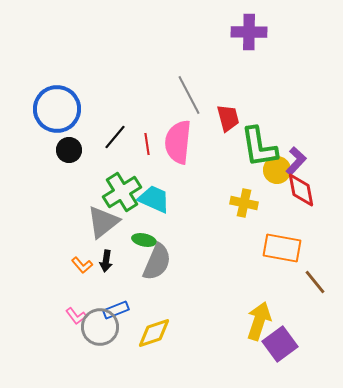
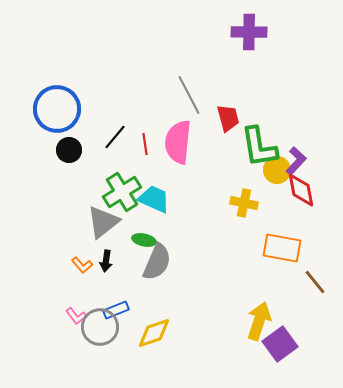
red line: moved 2 px left
